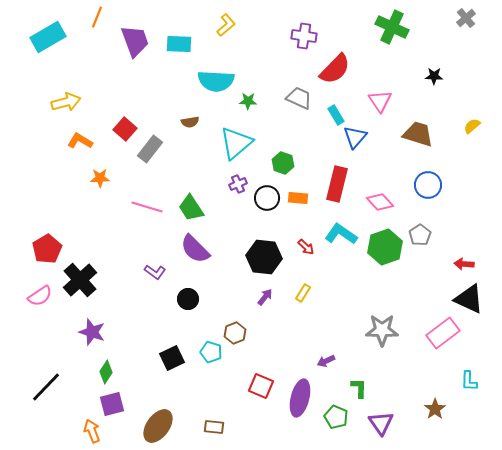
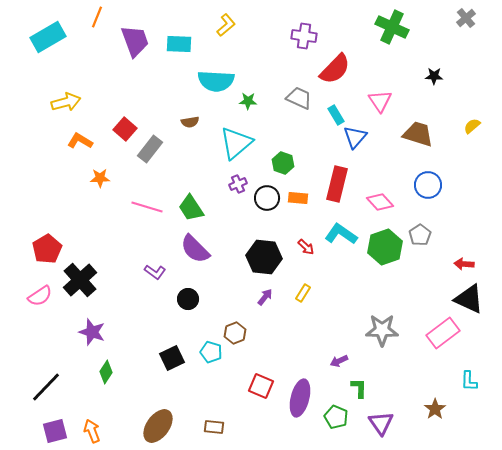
purple arrow at (326, 361): moved 13 px right
purple square at (112, 404): moved 57 px left, 27 px down
